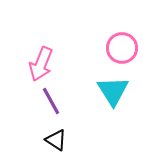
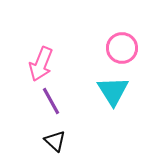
black triangle: moved 1 px left, 1 px down; rotated 10 degrees clockwise
